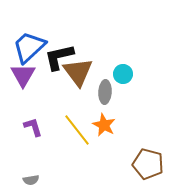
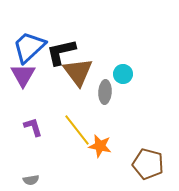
black L-shape: moved 2 px right, 5 px up
orange star: moved 4 px left, 21 px down; rotated 15 degrees counterclockwise
